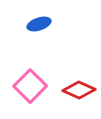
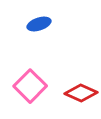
red diamond: moved 2 px right, 3 px down
